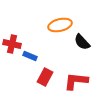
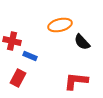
red cross: moved 3 px up
red rectangle: moved 27 px left, 1 px down
